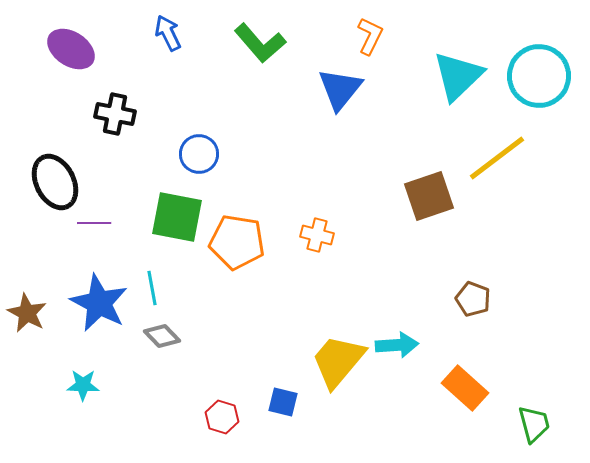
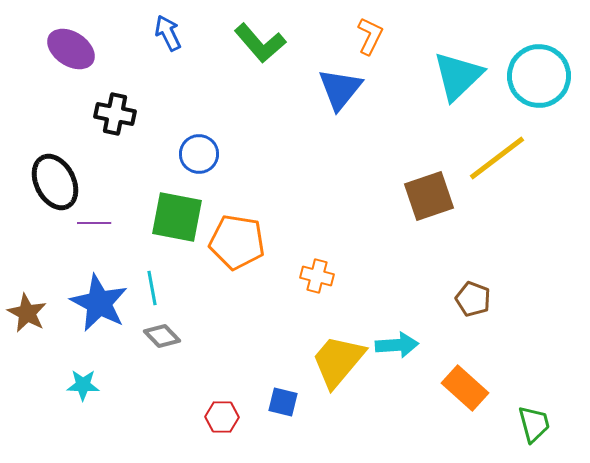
orange cross: moved 41 px down
red hexagon: rotated 16 degrees counterclockwise
